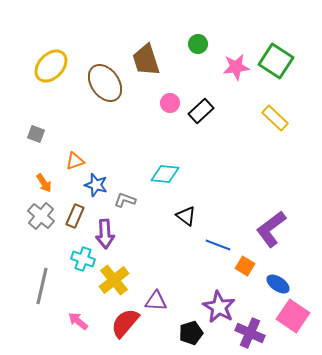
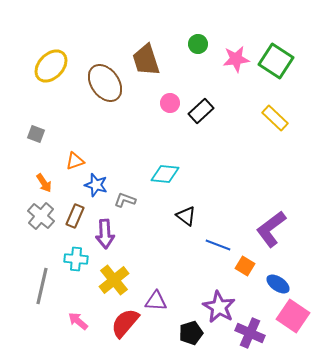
pink star: moved 8 px up
cyan cross: moved 7 px left; rotated 15 degrees counterclockwise
